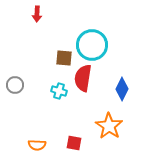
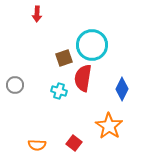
brown square: rotated 24 degrees counterclockwise
red square: rotated 28 degrees clockwise
